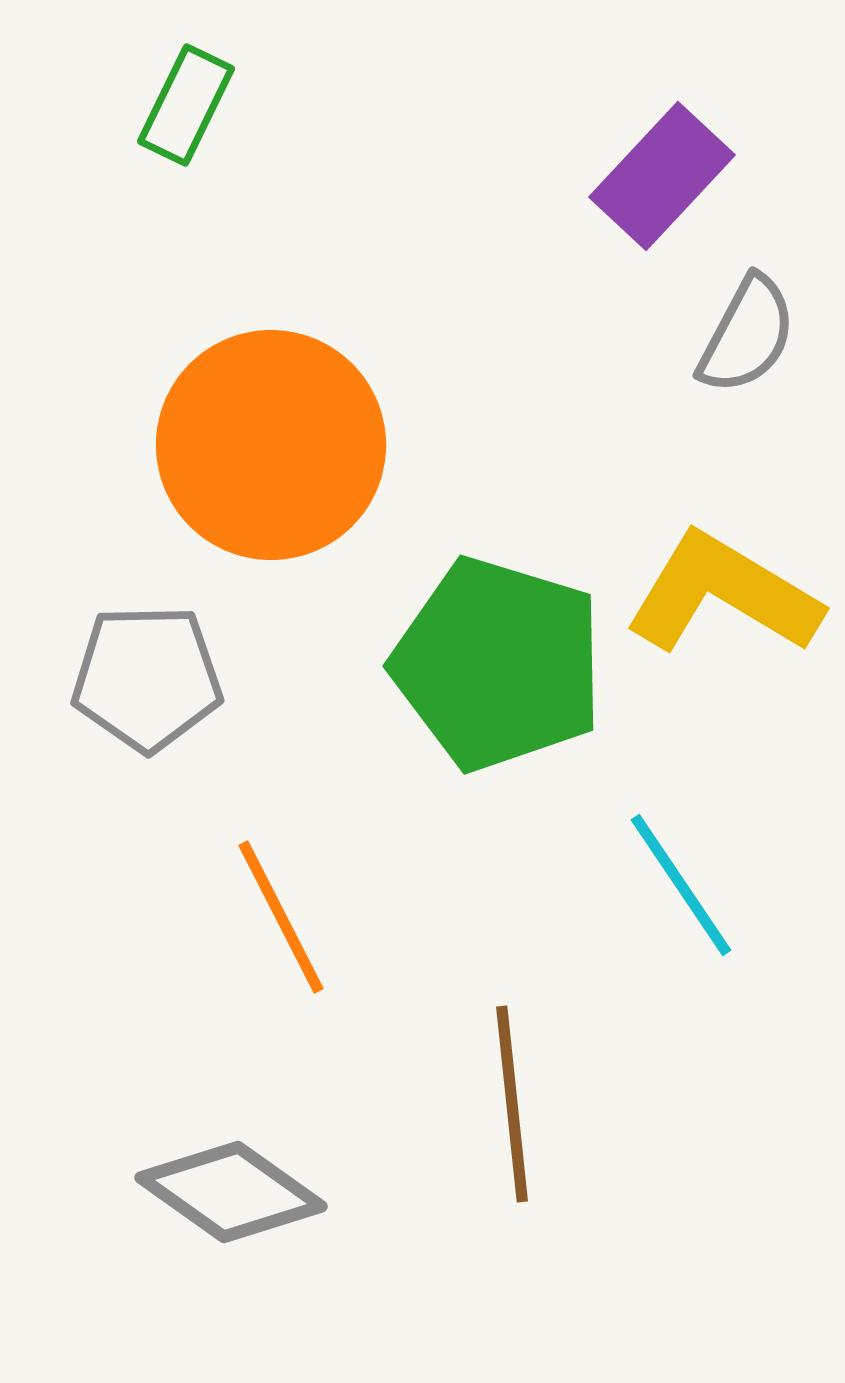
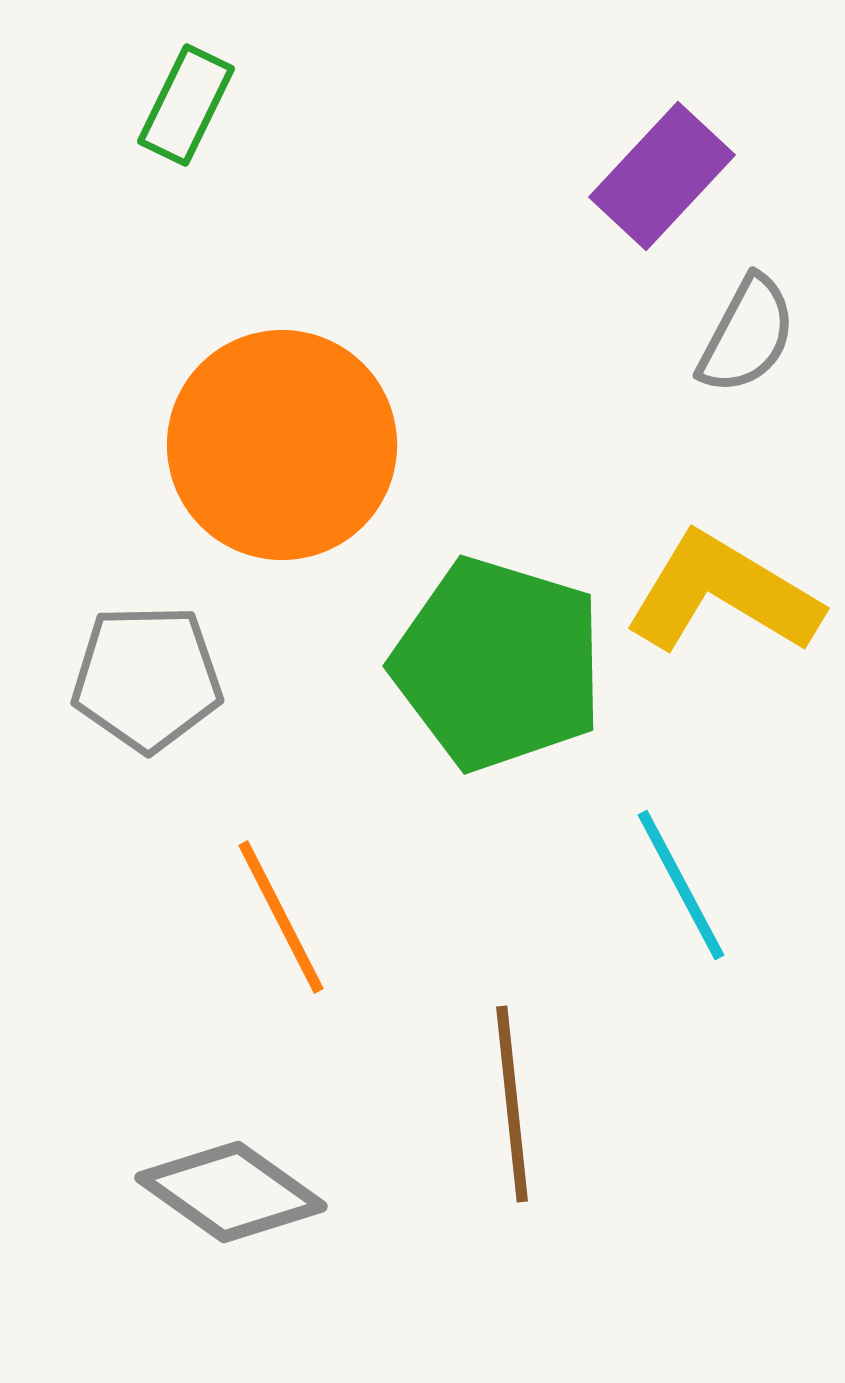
orange circle: moved 11 px right
cyan line: rotated 6 degrees clockwise
